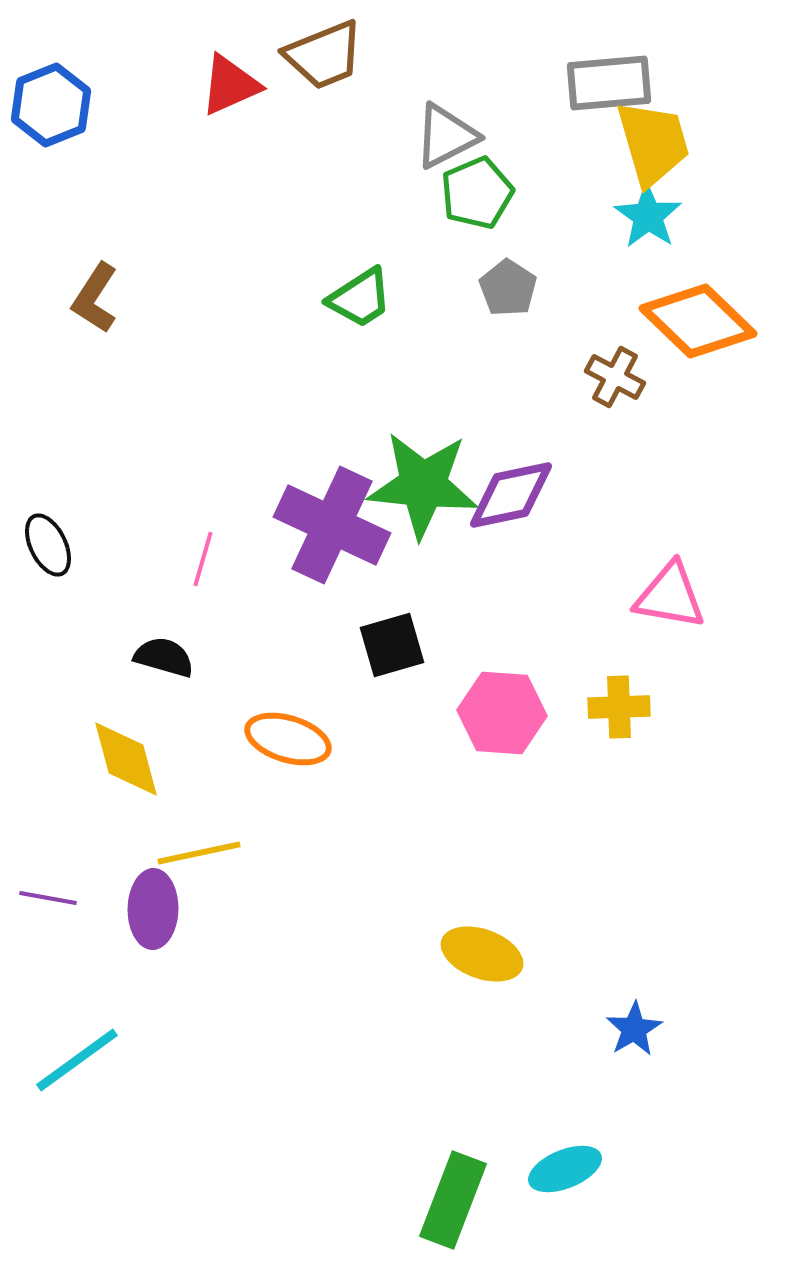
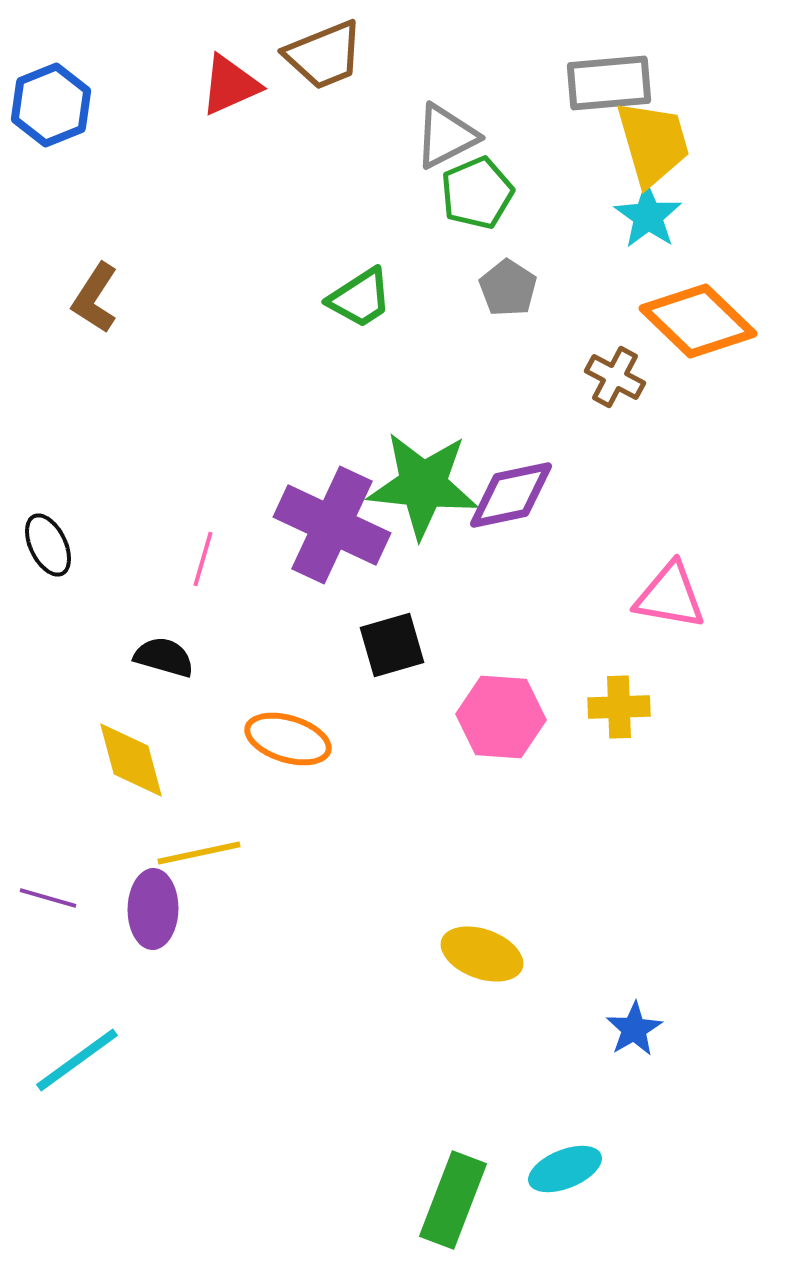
pink hexagon: moved 1 px left, 4 px down
yellow diamond: moved 5 px right, 1 px down
purple line: rotated 6 degrees clockwise
